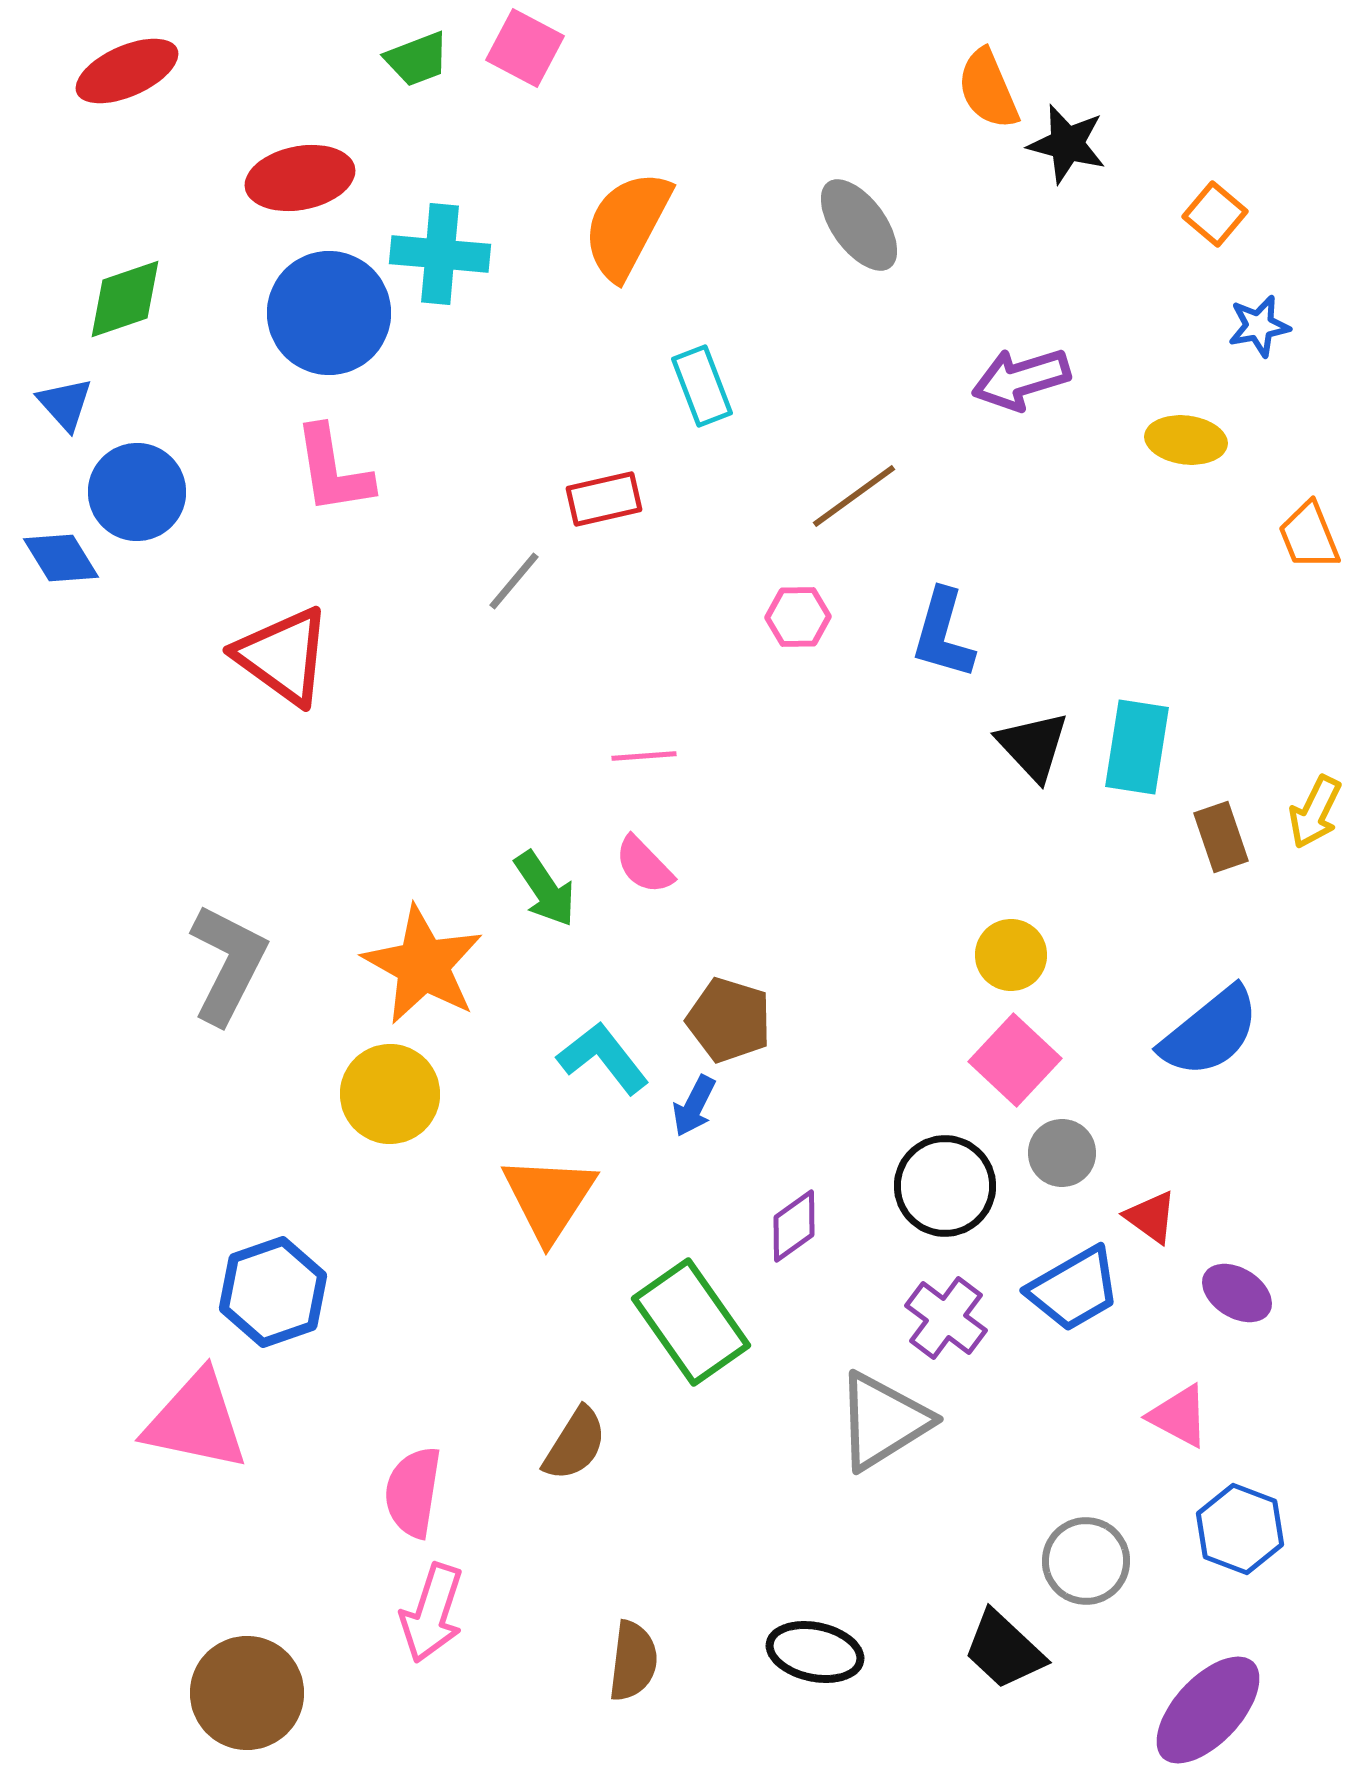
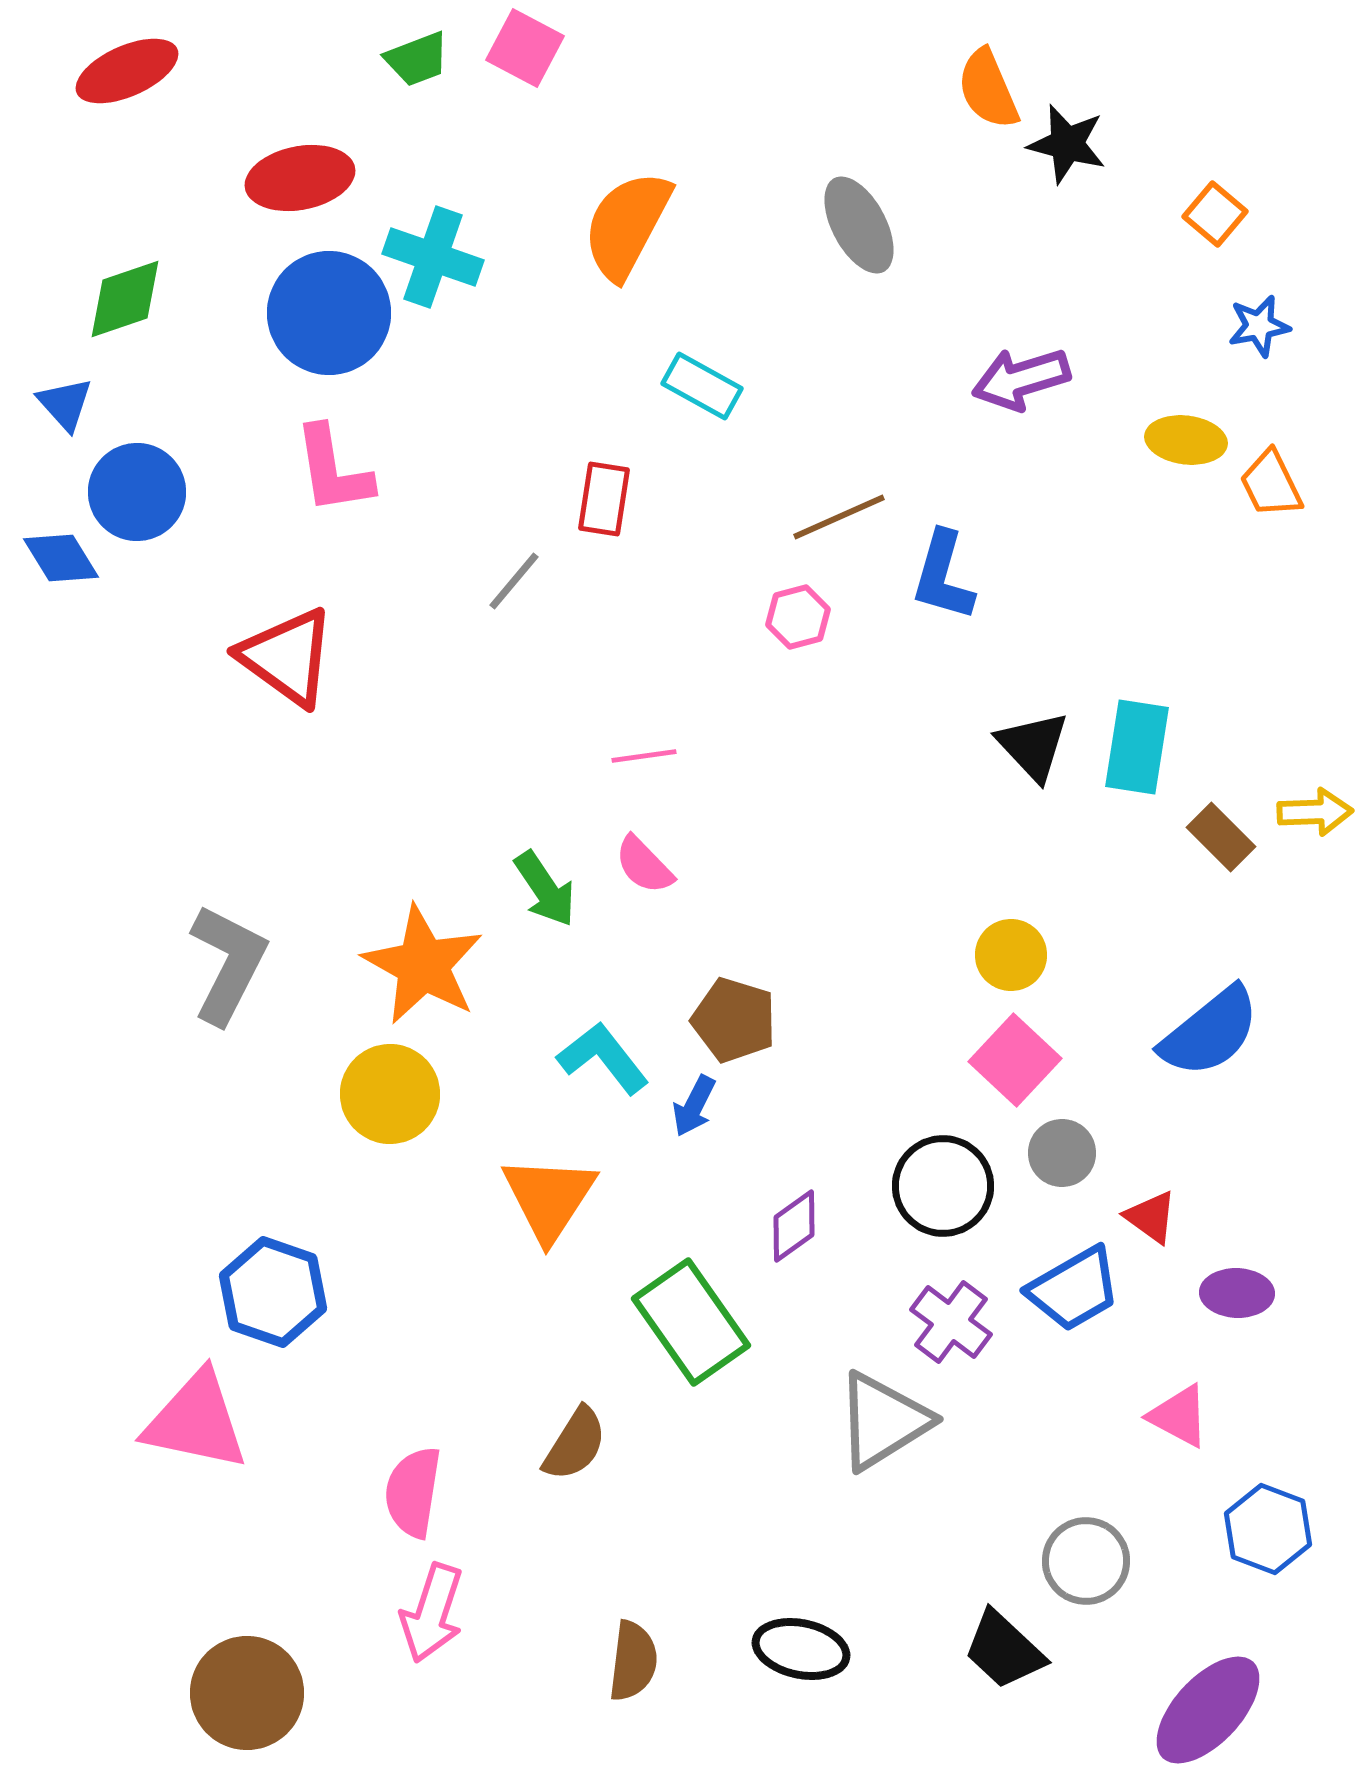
gray ellipse at (859, 225): rotated 8 degrees clockwise
cyan cross at (440, 254): moved 7 px left, 3 px down; rotated 14 degrees clockwise
cyan rectangle at (702, 386): rotated 40 degrees counterclockwise
brown line at (854, 496): moved 15 px left, 21 px down; rotated 12 degrees clockwise
red rectangle at (604, 499): rotated 68 degrees counterclockwise
orange trapezoid at (1309, 536): moved 38 px left, 52 px up; rotated 4 degrees counterclockwise
pink hexagon at (798, 617): rotated 14 degrees counterclockwise
blue L-shape at (943, 634): moved 58 px up
red triangle at (283, 656): moved 4 px right, 1 px down
pink line at (644, 756): rotated 4 degrees counterclockwise
yellow arrow at (1315, 812): rotated 118 degrees counterclockwise
brown rectangle at (1221, 837): rotated 26 degrees counterclockwise
brown pentagon at (729, 1020): moved 5 px right
black circle at (945, 1186): moved 2 px left
blue hexagon at (273, 1292): rotated 22 degrees counterclockwise
purple ellipse at (1237, 1293): rotated 30 degrees counterclockwise
purple cross at (946, 1318): moved 5 px right, 4 px down
blue hexagon at (1240, 1529): moved 28 px right
black ellipse at (815, 1652): moved 14 px left, 3 px up
